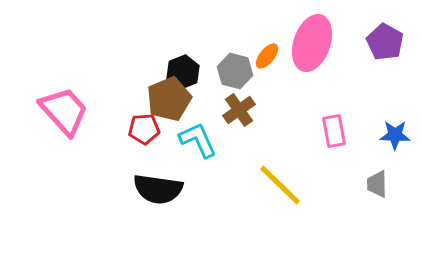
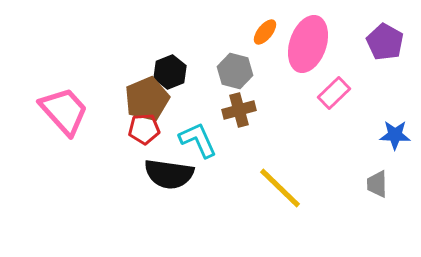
pink ellipse: moved 4 px left, 1 px down
orange ellipse: moved 2 px left, 24 px up
black hexagon: moved 13 px left
brown pentagon: moved 22 px left
brown cross: rotated 20 degrees clockwise
pink rectangle: moved 38 px up; rotated 56 degrees clockwise
yellow line: moved 3 px down
black semicircle: moved 11 px right, 15 px up
